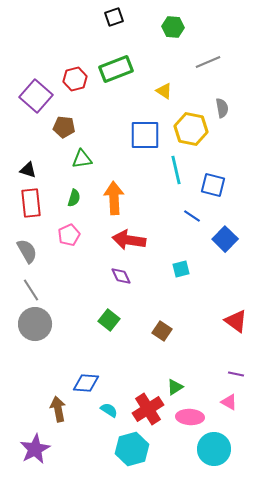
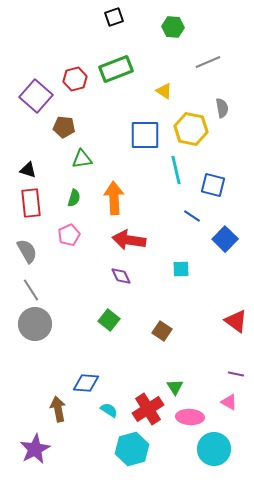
cyan square at (181, 269): rotated 12 degrees clockwise
green triangle at (175, 387): rotated 30 degrees counterclockwise
